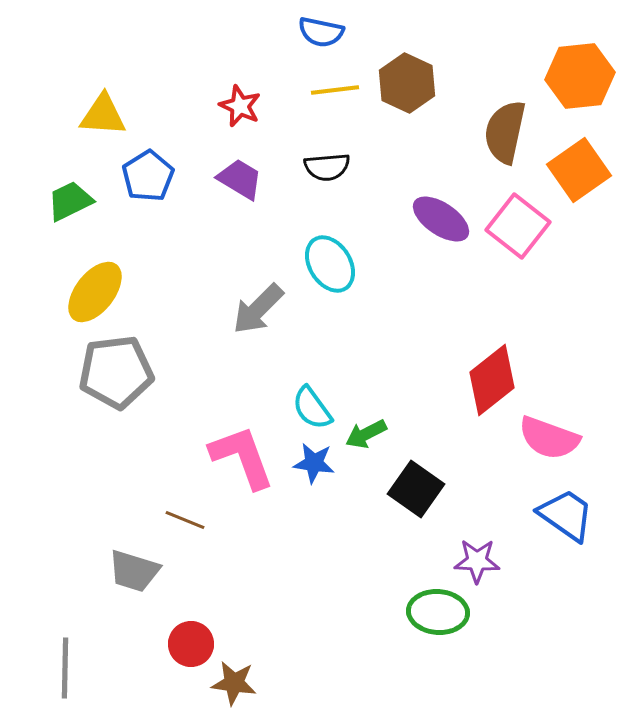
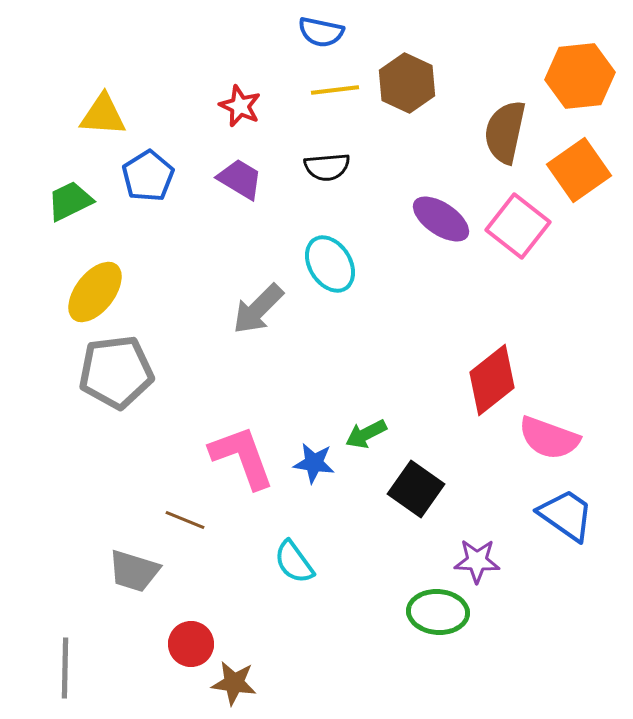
cyan semicircle: moved 18 px left, 154 px down
